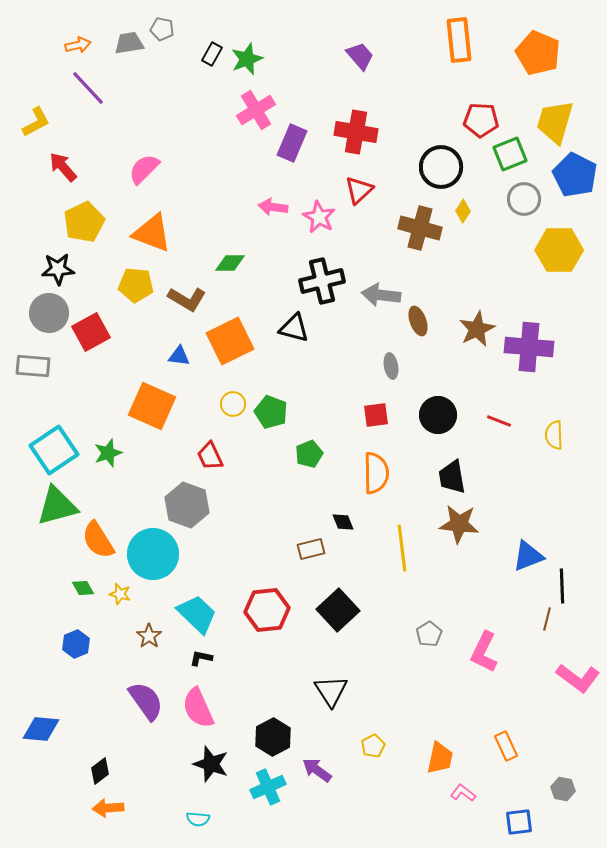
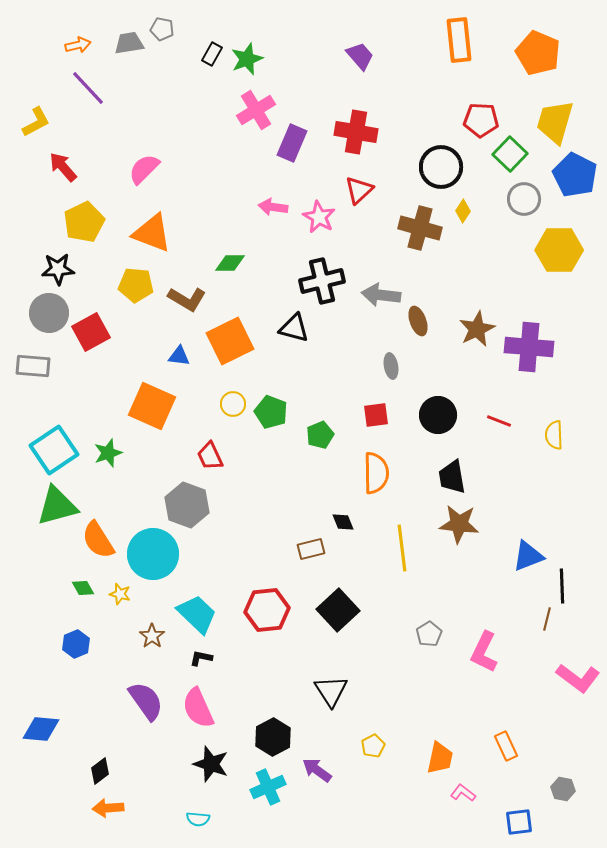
green square at (510, 154): rotated 24 degrees counterclockwise
green pentagon at (309, 454): moved 11 px right, 19 px up
brown star at (149, 636): moved 3 px right
